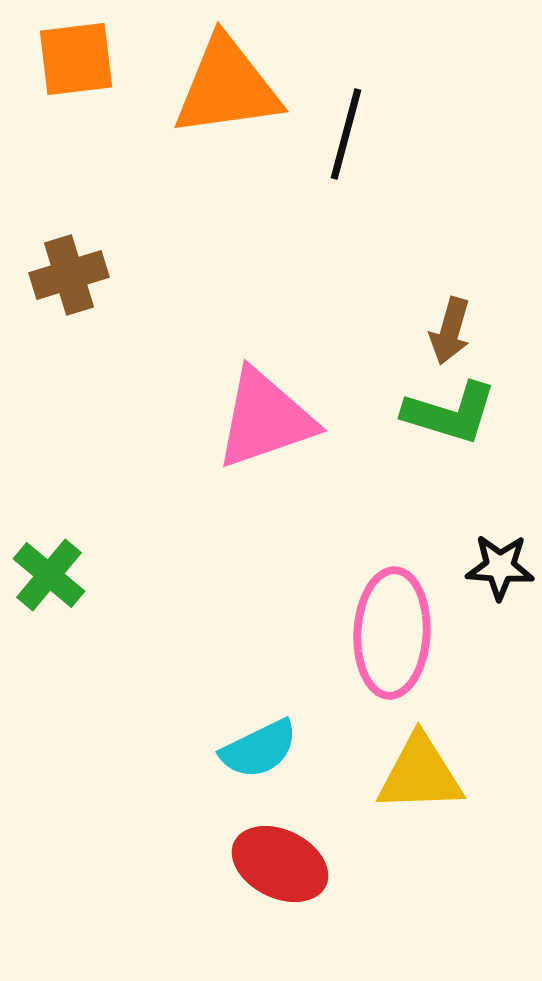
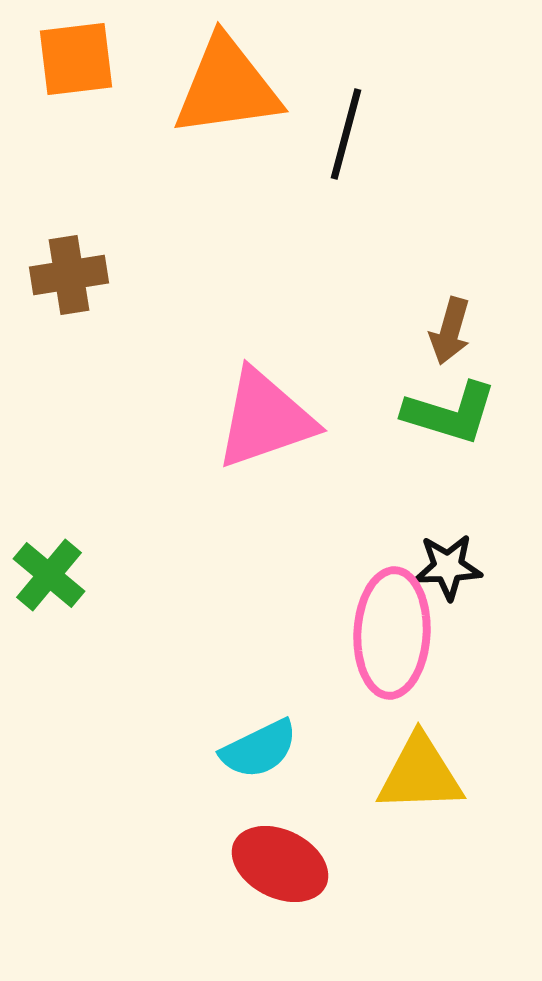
brown cross: rotated 8 degrees clockwise
black star: moved 52 px left; rotated 6 degrees counterclockwise
